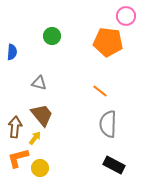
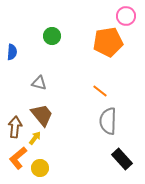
orange pentagon: rotated 16 degrees counterclockwise
gray semicircle: moved 3 px up
orange L-shape: rotated 25 degrees counterclockwise
black rectangle: moved 8 px right, 6 px up; rotated 20 degrees clockwise
